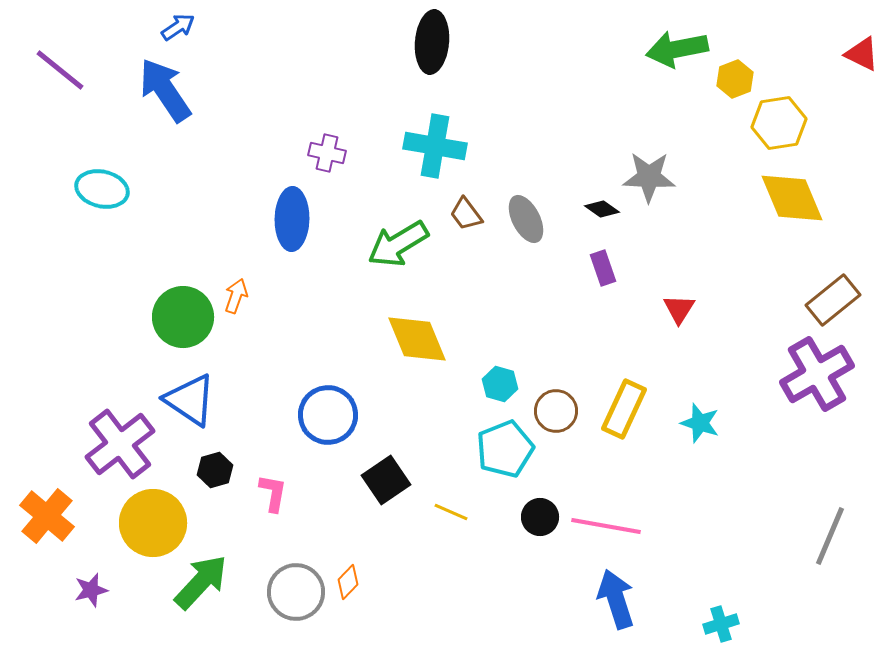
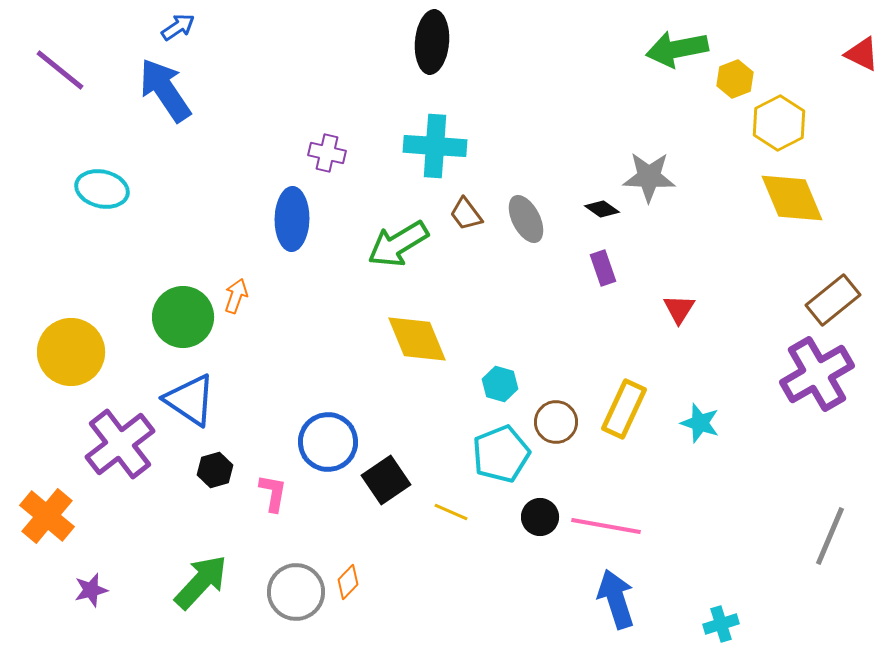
yellow hexagon at (779, 123): rotated 18 degrees counterclockwise
cyan cross at (435, 146): rotated 6 degrees counterclockwise
brown circle at (556, 411): moved 11 px down
blue circle at (328, 415): moved 27 px down
cyan pentagon at (505, 449): moved 4 px left, 5 px down
yellow circle at (153, 523): moved 82 px left, 171 px up
